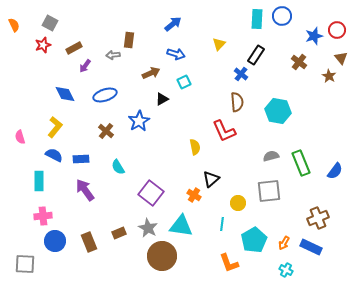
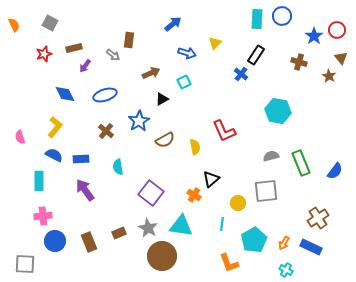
blue star at (314, 36): rotated 18 degrees counterclockwise
yellow triangle at (219, 44): moved 4 px left, 1 px up
red star at (43, 45): moved 1 px right, 9 px down
brown rectangle at (74, 48): rotated 14 degrees clockwise
blue arrow at (176, 54): moved 11 px right, 1 px up
gray arrow at (113, 55): rotated 136 degrees counterclockwise
brown cross at (299, 62): rotated 21 degrees counterclockwise
brown semicircle at (237, 102): moved 72 px left, 38 px down; rotated 66 degrees clockwise
cyan semicircle at (118, 167): rotated 21 degrees clockwise
gray square at (269, 191): moved 3 px left
brown cross at (318, 218): rotated 10 degrees counterclockwise
